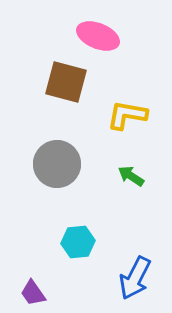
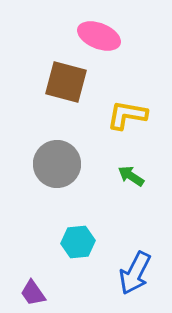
pink ellipse: moved 1 px right
blue arrow: moved 5 px up
